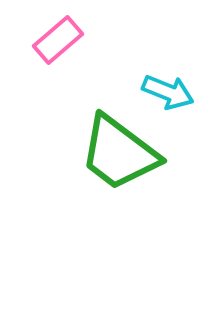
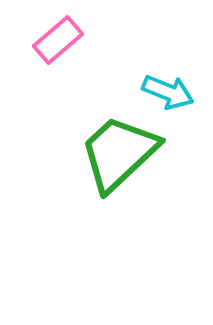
green trapezoid: rotated 100 degrees clockwise
